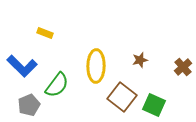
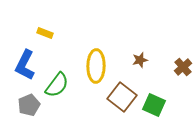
blue L-shape: moved 3 px right, 1 px up; rotated 72 degrees clockwise
